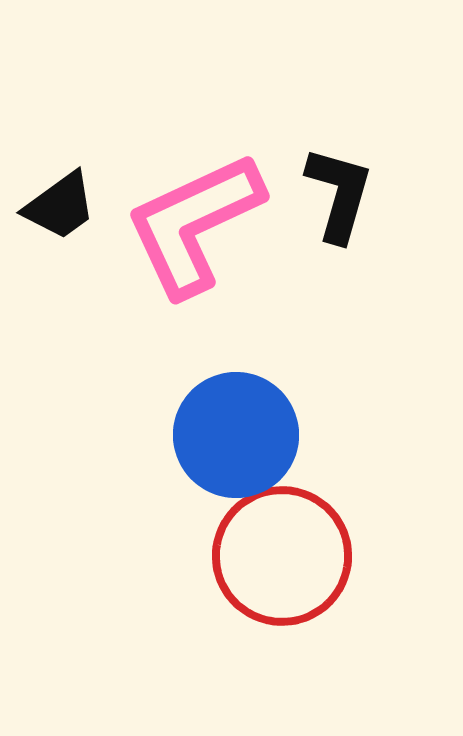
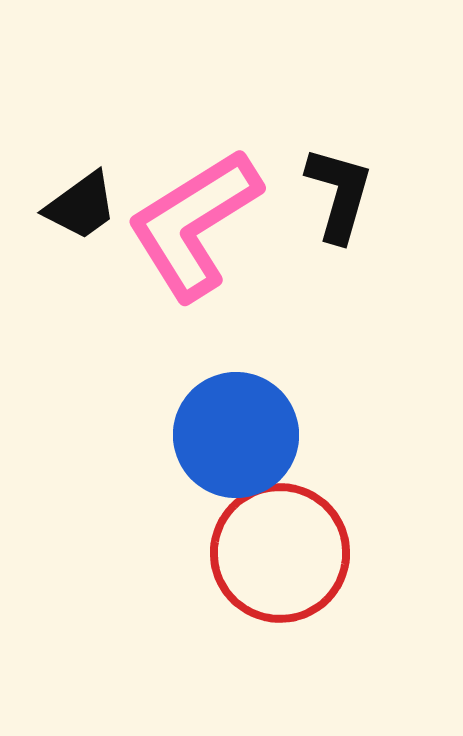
black trapezoid: moved 21 px right
pink L-shape: rotated 7 degrees counterclockwise
red circle: moved 2 px left, 3 px up
